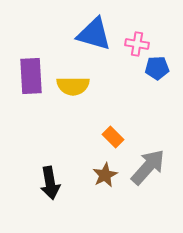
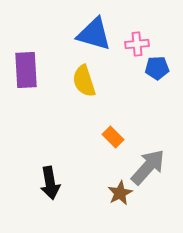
pink cross: rotated 15 degrees counterclockwise
purple rectangle: moved 5 px left, 6 px up
yellow semicircle: moved 11 px right, 5 px up; rotated 72 degrees clockwise
brown star: moved 15 px right, 18 px down
